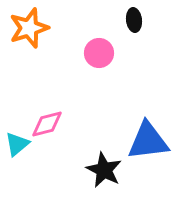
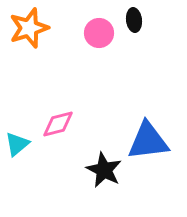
pink circle: moved 20 px up
pink diamond: moved 11 px right
